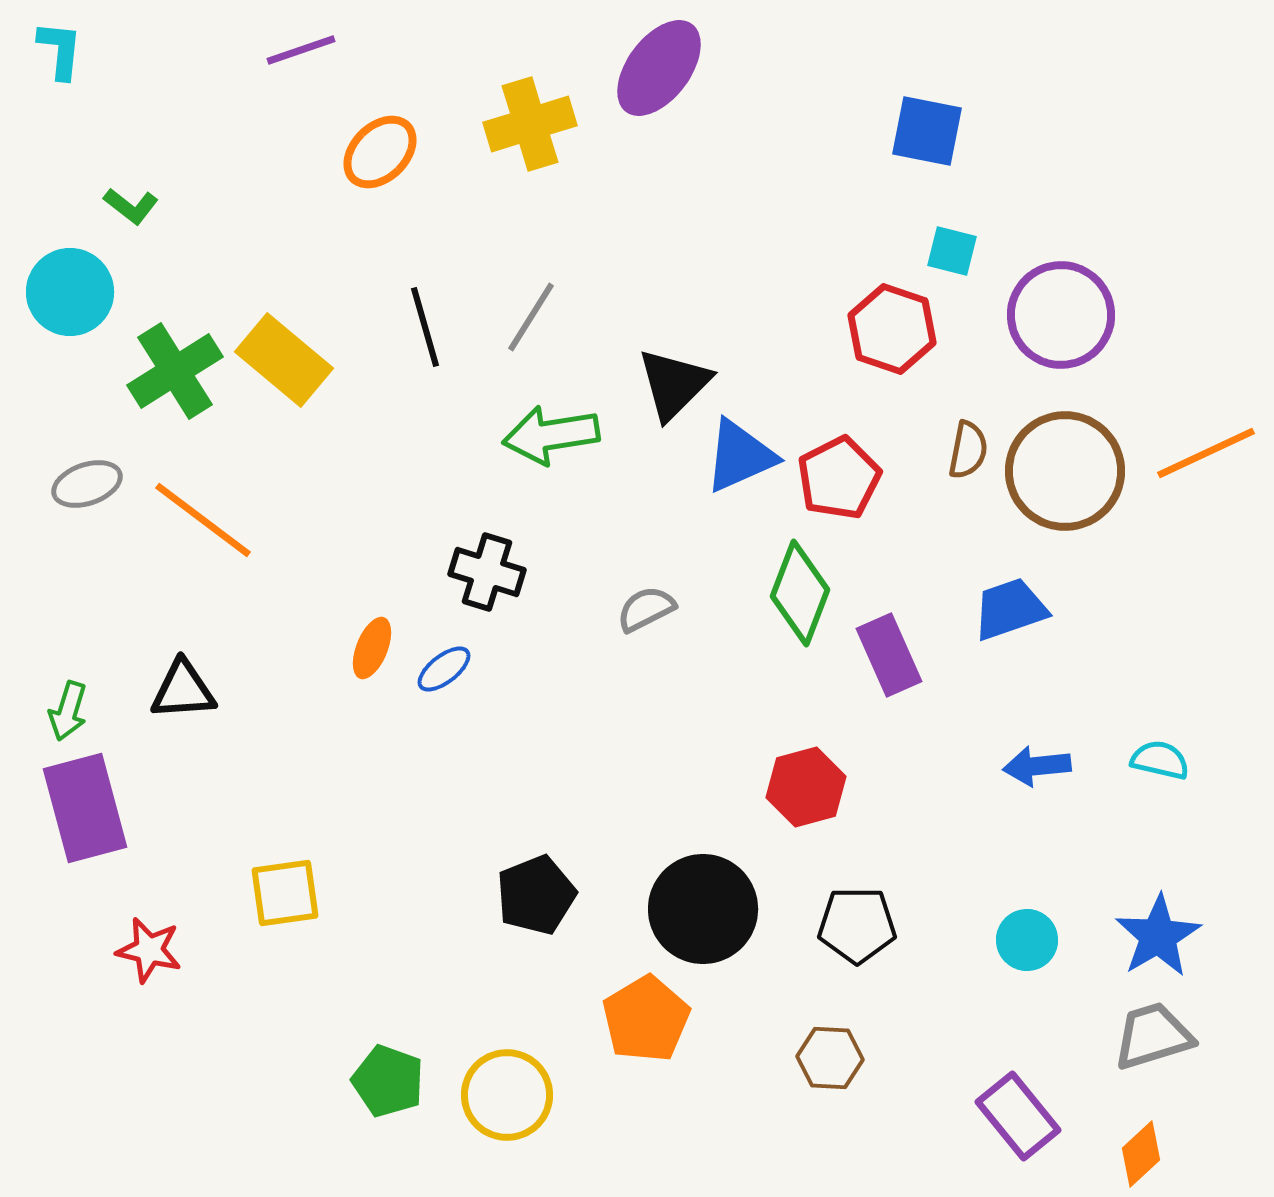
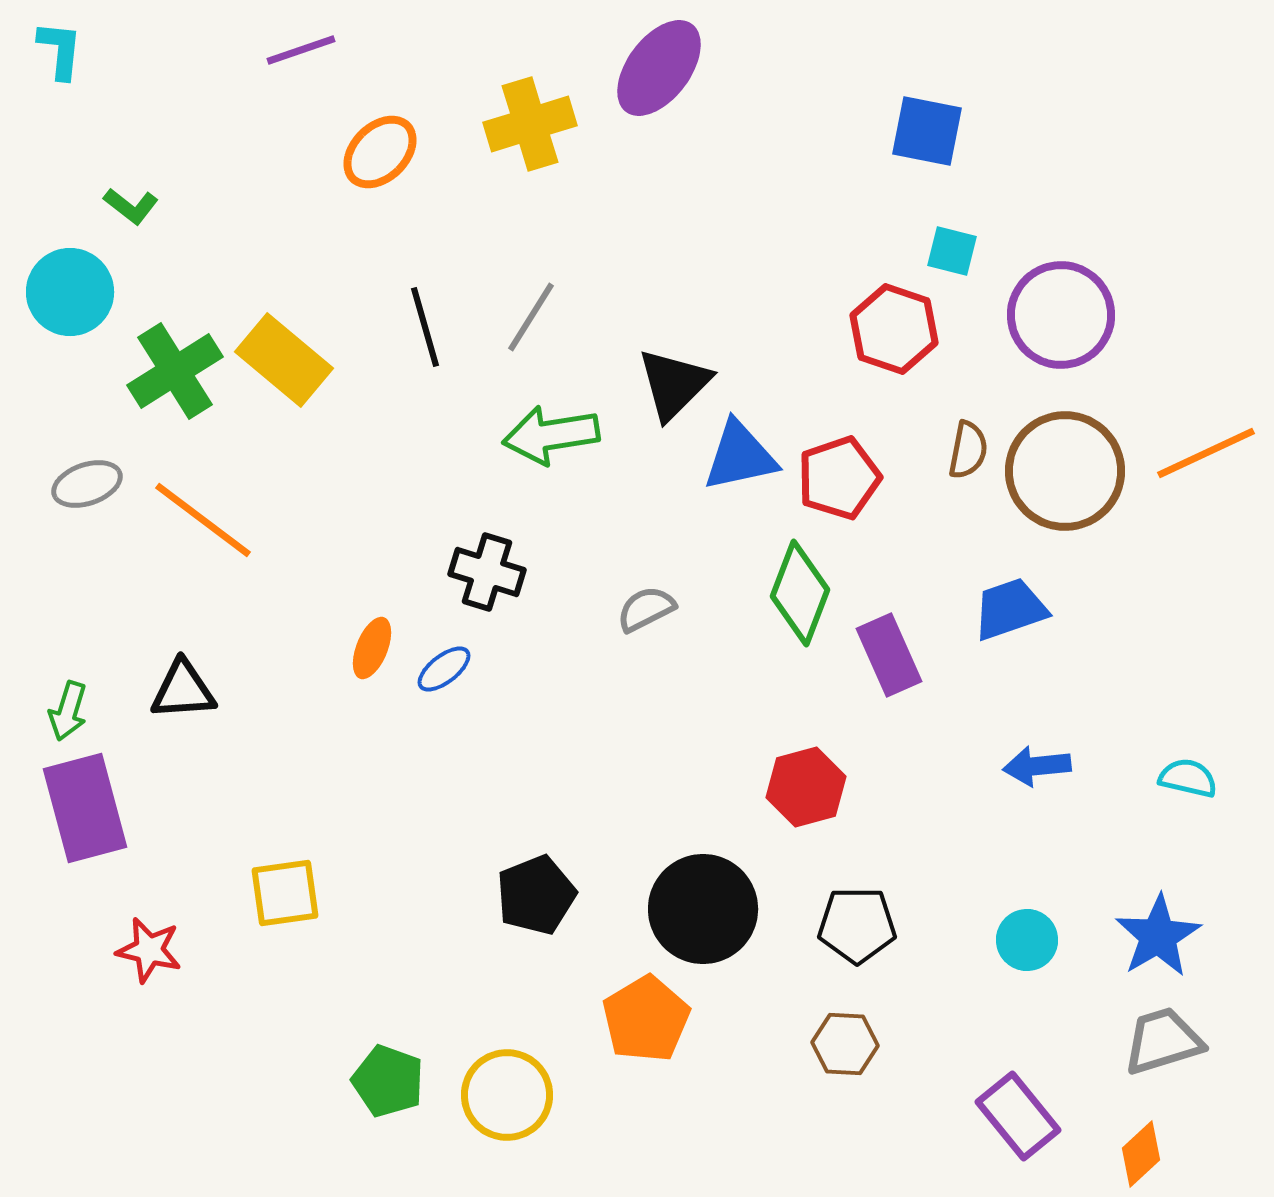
red hexagon at (892, 329): moved 2 px right
blue triangle at (740, 456): rotated 12 degrees clockwise
red pentagon at (839, 478): rotated 8 degrees clockwise
cyan semicircle at (1160, 760): moved 28 px right, 18 px down
gray trapezoid at (1153, 1036): moved 10 px right, 5 px down
brown hexagon at (830, 1058): moved 15 px right, 14 px up
